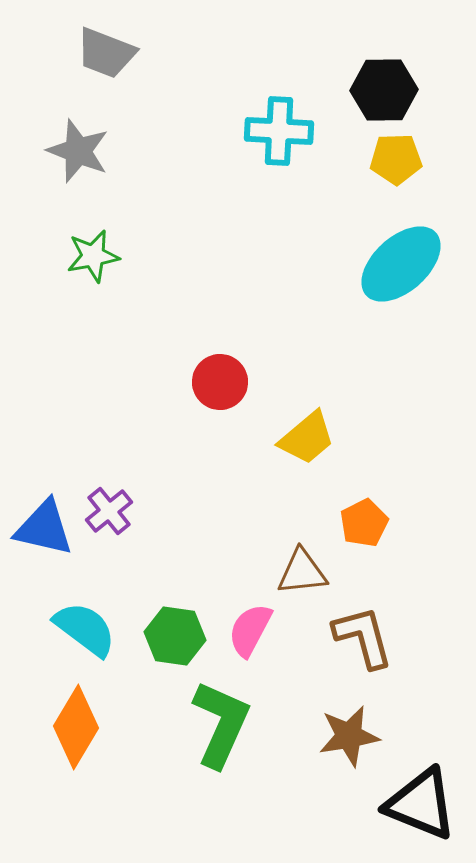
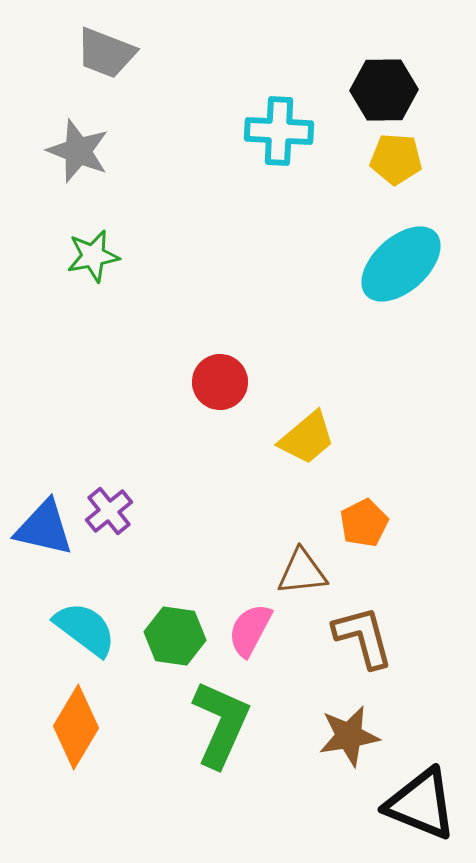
yellow pentagon: rotated 6 degrees clockwise
